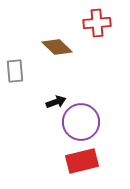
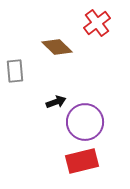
red cross: rotated 32 degrees counterclockwise
purple circle: moved 4 px right
